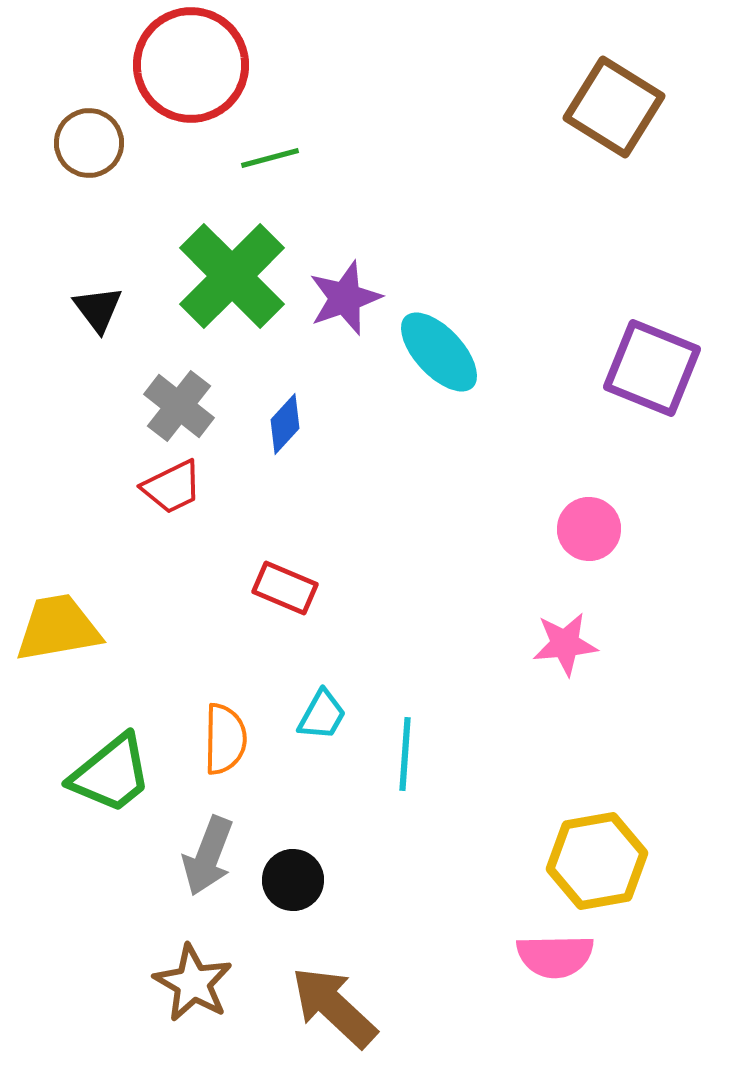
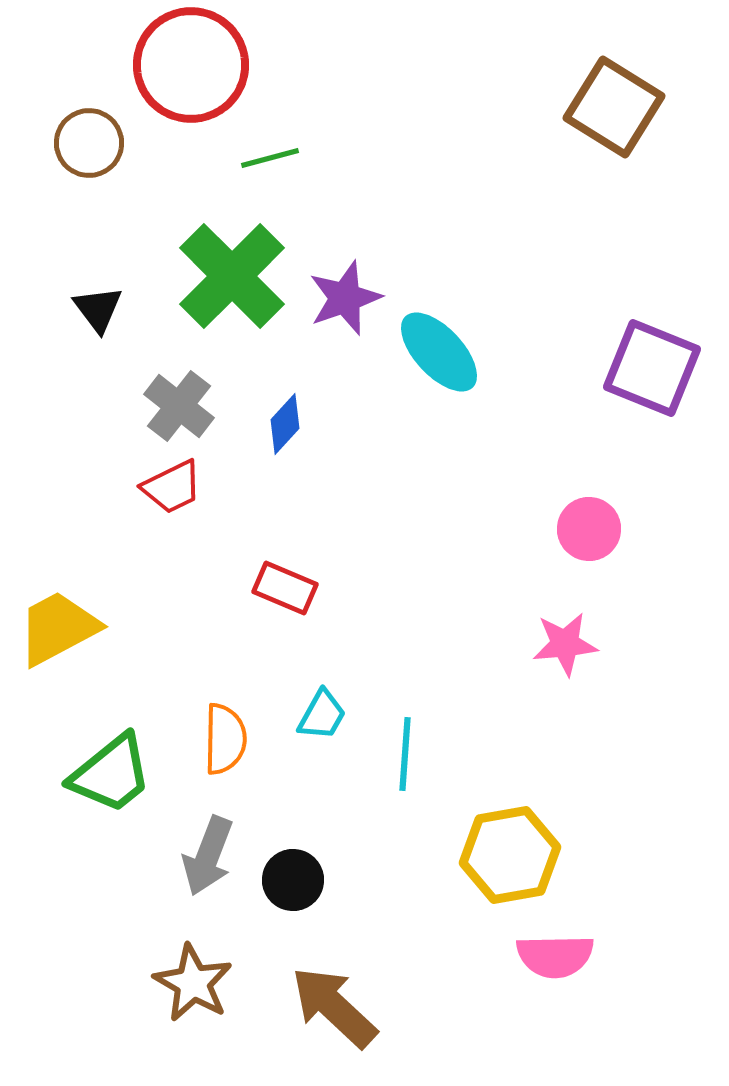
yellow trapezoid: rotated 18 degrees counterclockwise
yellow hexagon: moved 87 px left, 6 px up
